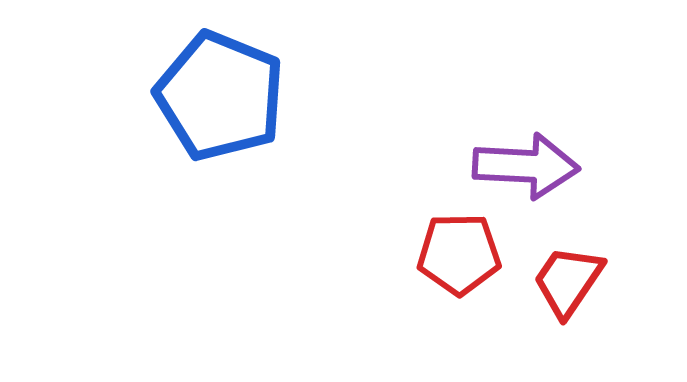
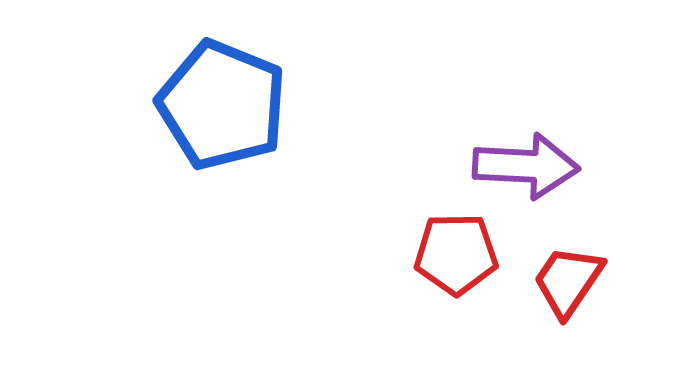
blue pentagon: moved 2 px right, 9 px down
red pentagon: moved 3 px left
